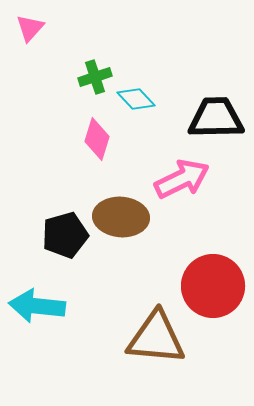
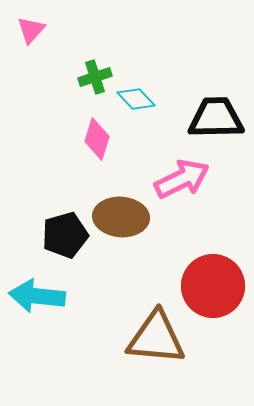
pink triangle: moved 1 px right, 2 px down
cyan arrow: moved 10 px up
